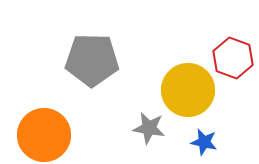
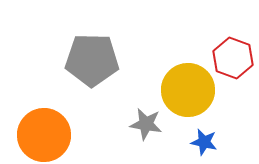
gray star: moved 3 px left, 4 px up
